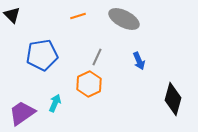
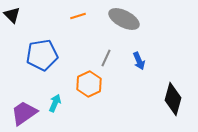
gray line: moved 9 px right, 1 px down
purple trapezoid: moved 2 px right
